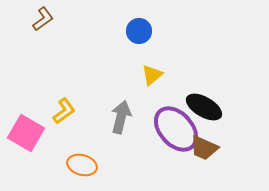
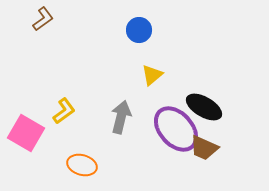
blue circle: moved 1 px up
